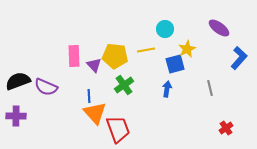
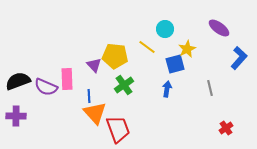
yellow line: moved 1 px right, 3 px up; rotated 48 degrees clockwise
pink rectangle: moved 7 px left, 23 px down
